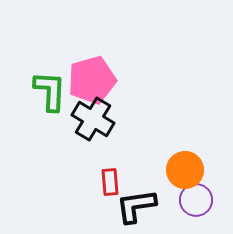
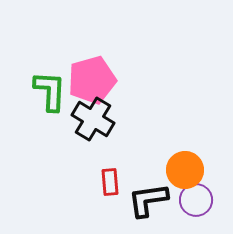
black L-shape: moved 12 px right, 6 px up
